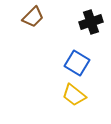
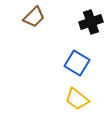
brown trapezoid: moved 1 px right
yellow trapezoid: moved 3 px right, 4 px down
